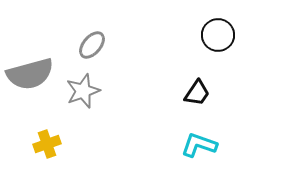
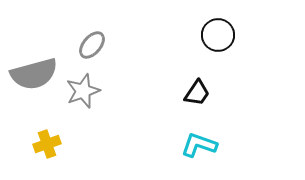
gray semicircle: moved 4 px right
